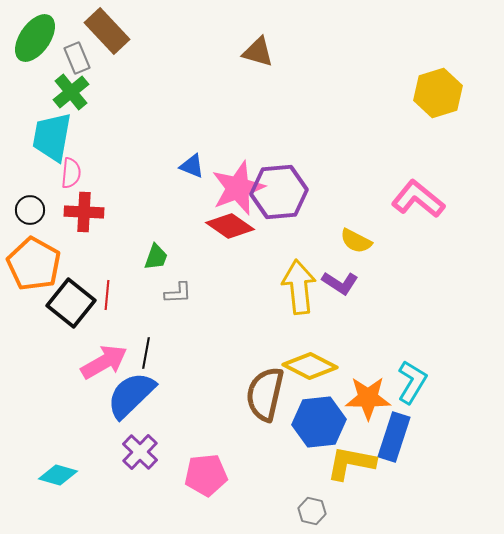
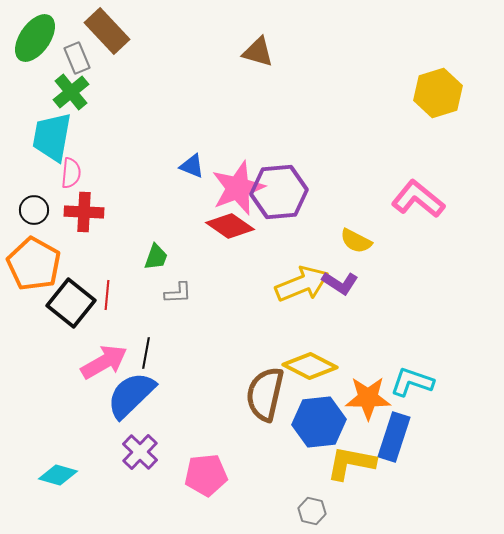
black circle: moved 4 px right
yellow arrow: moved 3 px right, 3 px up; rotated 74 degrees clockwise
cyan L-shape: rotated 102 degrees counterclockwise
